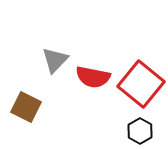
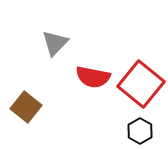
gray triangle: moved 17 px up
brown square: rotated 12 degrees clockwise
